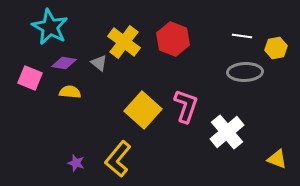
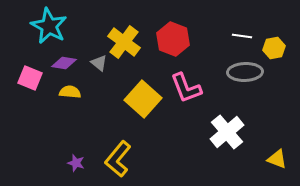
cyan star: moved 1 px left, 1 px up
yellow hexagon: moved 2 px left
pink L-shape: moved 18 px up; rotated 140 degrees clockwise
yellow square: moved 11 px up
